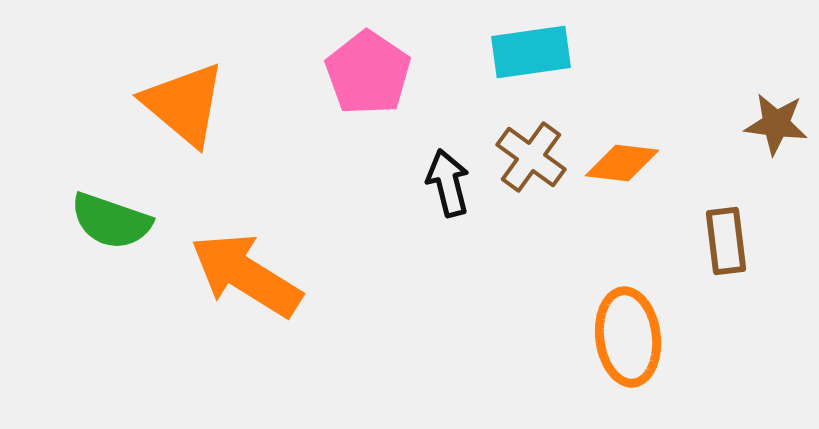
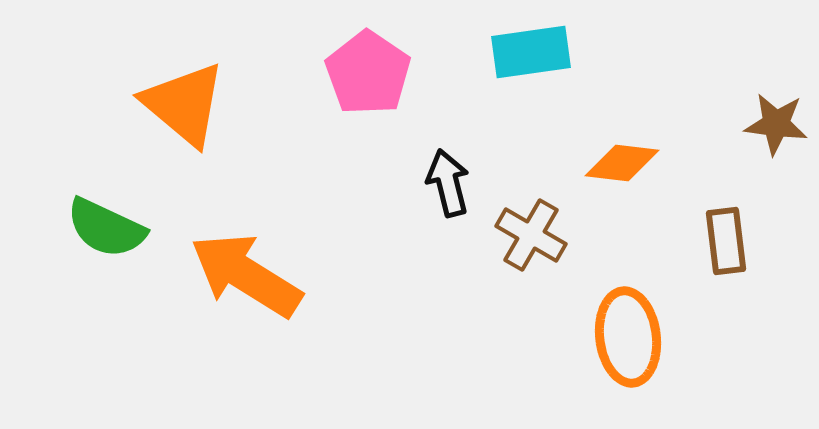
brown cross: moved 78 px down; rotated 6 degrees counterclockwise
green semicircle: moved 5 px left, 7 px down; rotated 6 degrees clockwise
